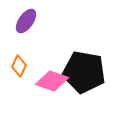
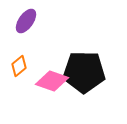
orange diamond: rotated 25 degrees clockwise
black pentagon: rotated 9 degrees counterclockwise
